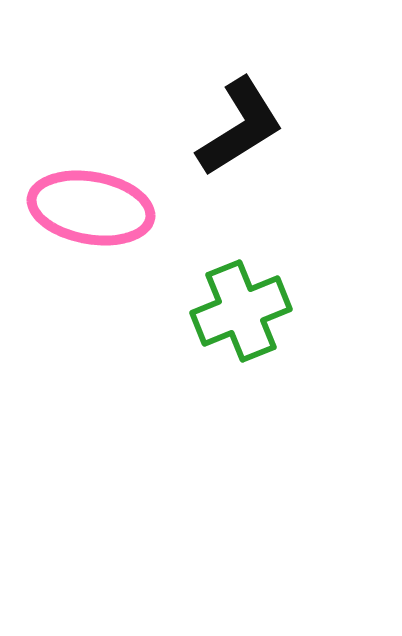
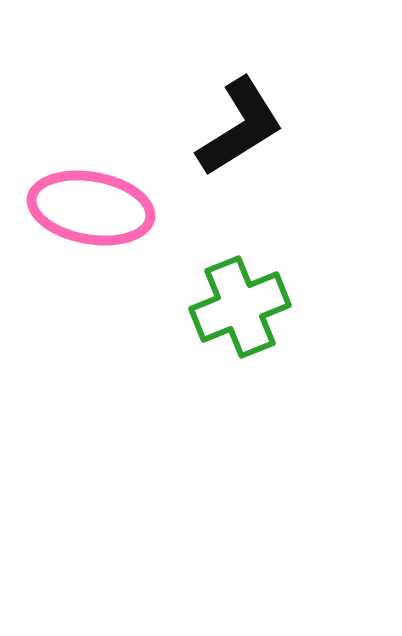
green cross: moved 1 px left, 4 px up
